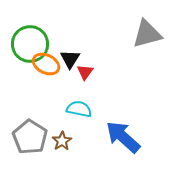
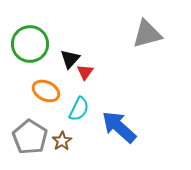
black triangle: rotated 10 degrees clockwise
orange ellipse: moved 27 px down
cyan semicircle: rotated 105 degrees clockwise
blue arrow: moved 4 px left, 10 px up
